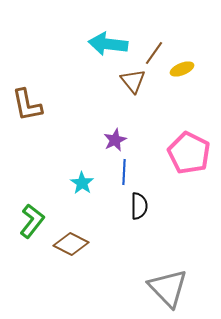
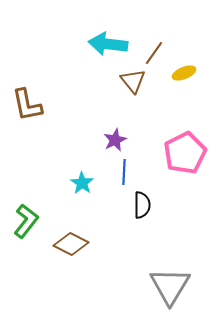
yellow ellipse: moved 2 px right, 4 px down
pink pentagon: moved 4 px left; rotated 18 degrees clockwise
black semicircle: moved 3 px right, 1 px up
green L-shape: moved 6 px left
gray triangle: moved 2 px right, 2 px up; rotated 15 degrees clockwise
